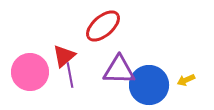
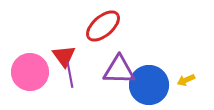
red triangle: rotated 25 degrees counterclockwise
